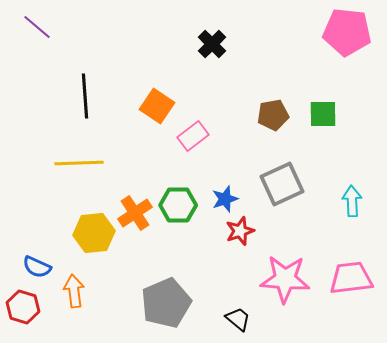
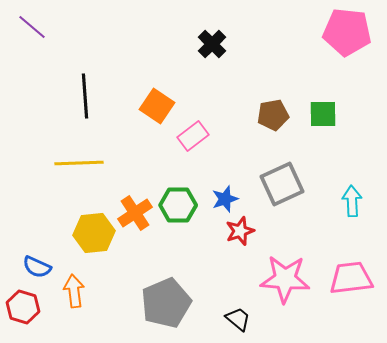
purple line: moved 5 px left
